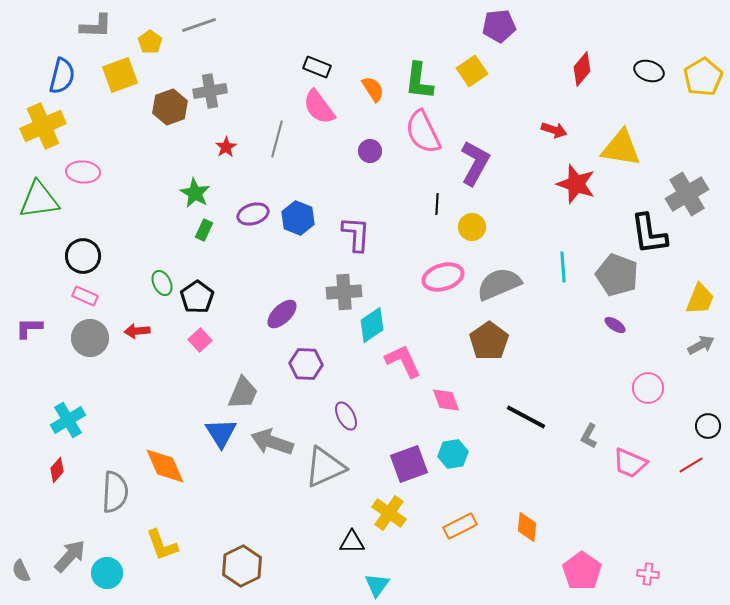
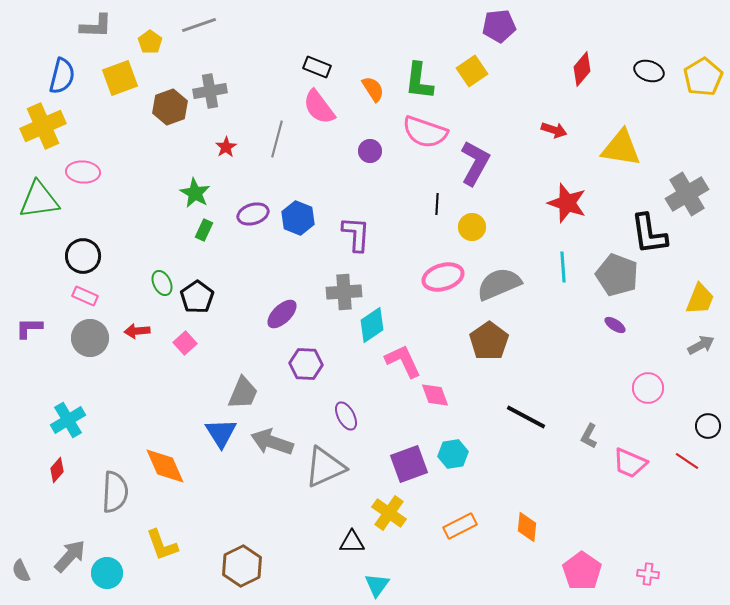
yellow square at (120, 75): moved 3 px down
pink semicircle at (423, 132): moved 2 px right; rotated 45 degrees counterclockwise
red star at (576, 184): moved 9 px left, 19 px down
pink square at (200, 340): moved 15 px left, 3 px down
pink diamond at (446, 400): moved 11 px left, 5 px up
red line at (691, 465): moved 4 px left, 4 px up; rotated 65 degrees clockwise
